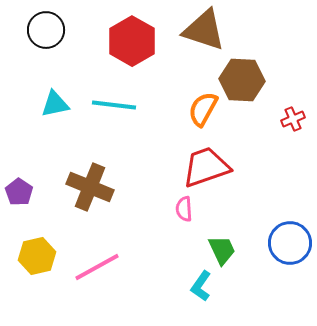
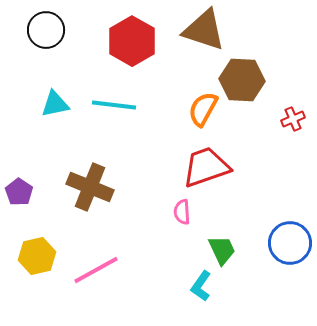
pink semicircle: moved 2 px left, 3 px down
pink line: moved 1 px left, 3 px down
